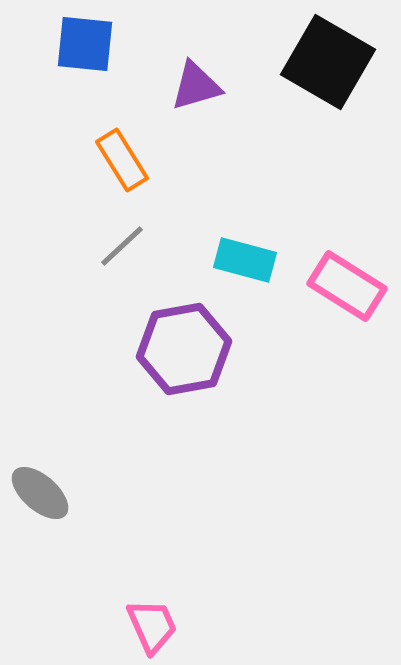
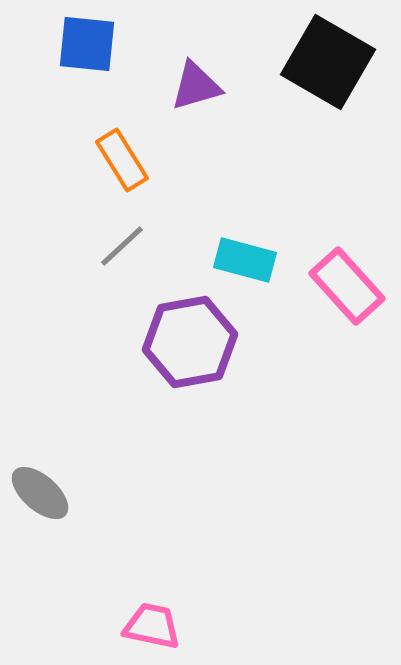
blue square: moved 2 px right
pink rectangle: rotated 16 degrees clockwise
purple hexagon: moved 6 px right, 7 px up
pink trapezoid: rotated 54 degrees counterclockwise
